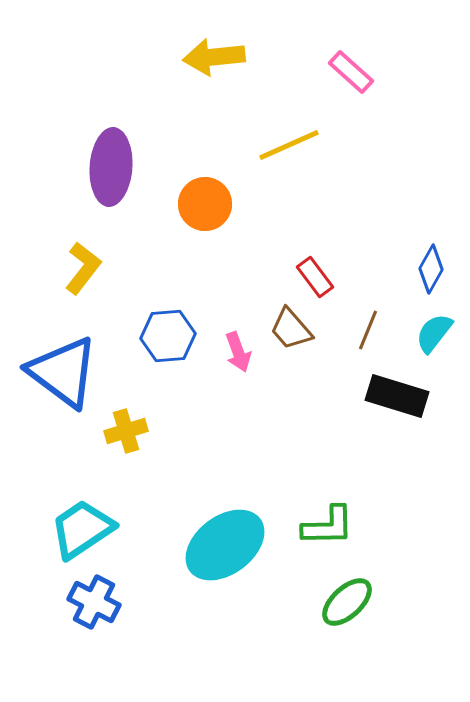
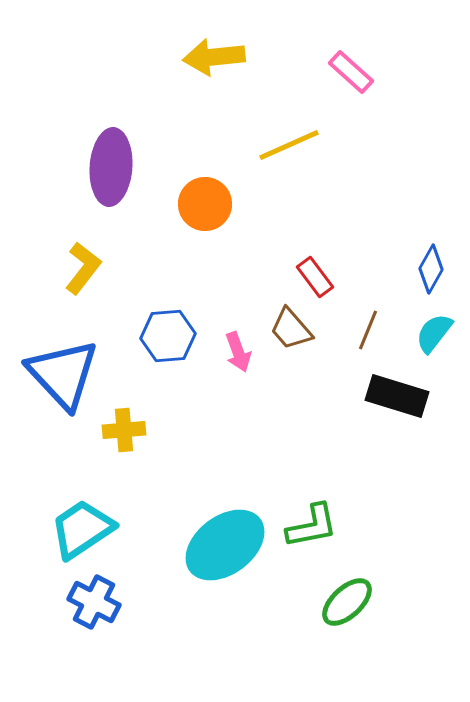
blue triangle: moved 2 px down; rotated 10 degrees clockwise
yellow cross: moved 2 px left, 1 px up; rotated 12 degrees clockwise
green L-shape: moved 16 px left; rotated 10 degrees counterclockwise
